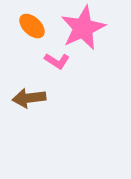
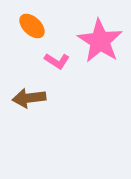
pink star: moved 17 px right, 13 px down; rotated 15 degrees counterclockwise
